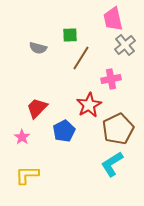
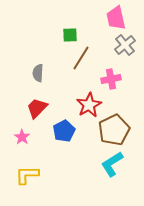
pink trapezoid: moved 3 px right, 1 px up
gray semicircle: moved 25 px down; rotated 78 degrees clockwise
brown pentagon: moved 4 px left, 1 px down
